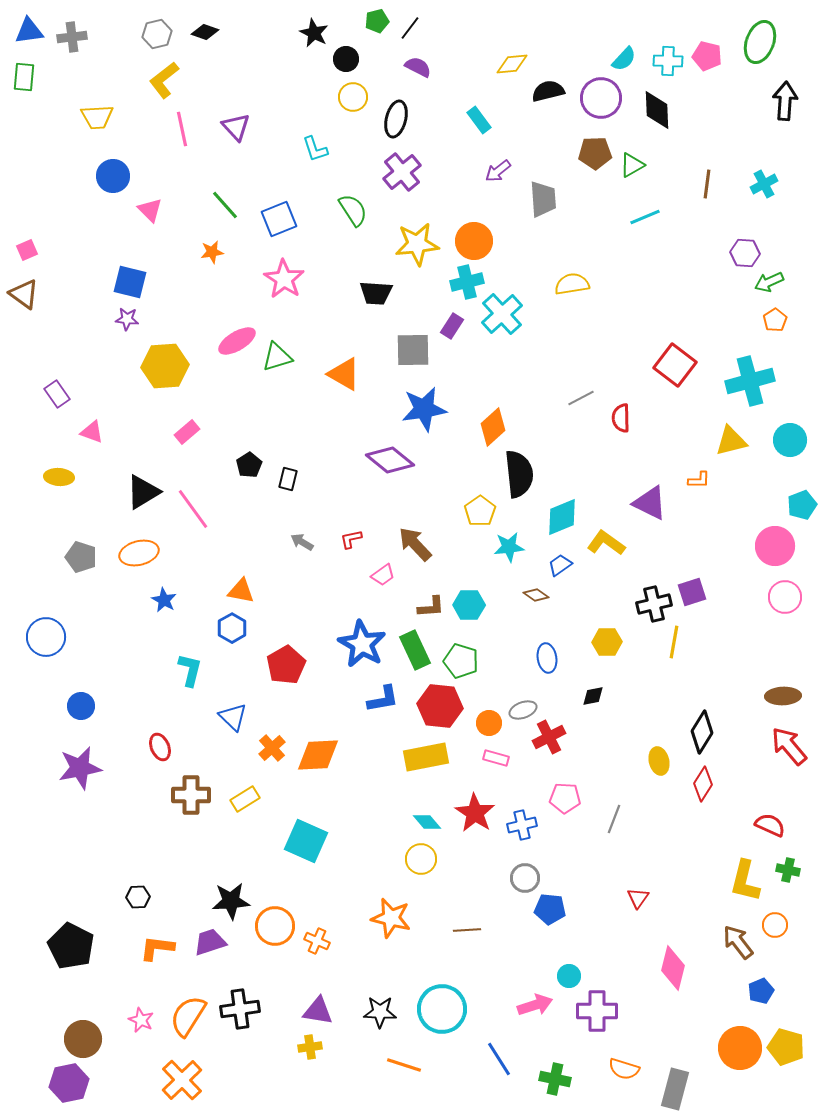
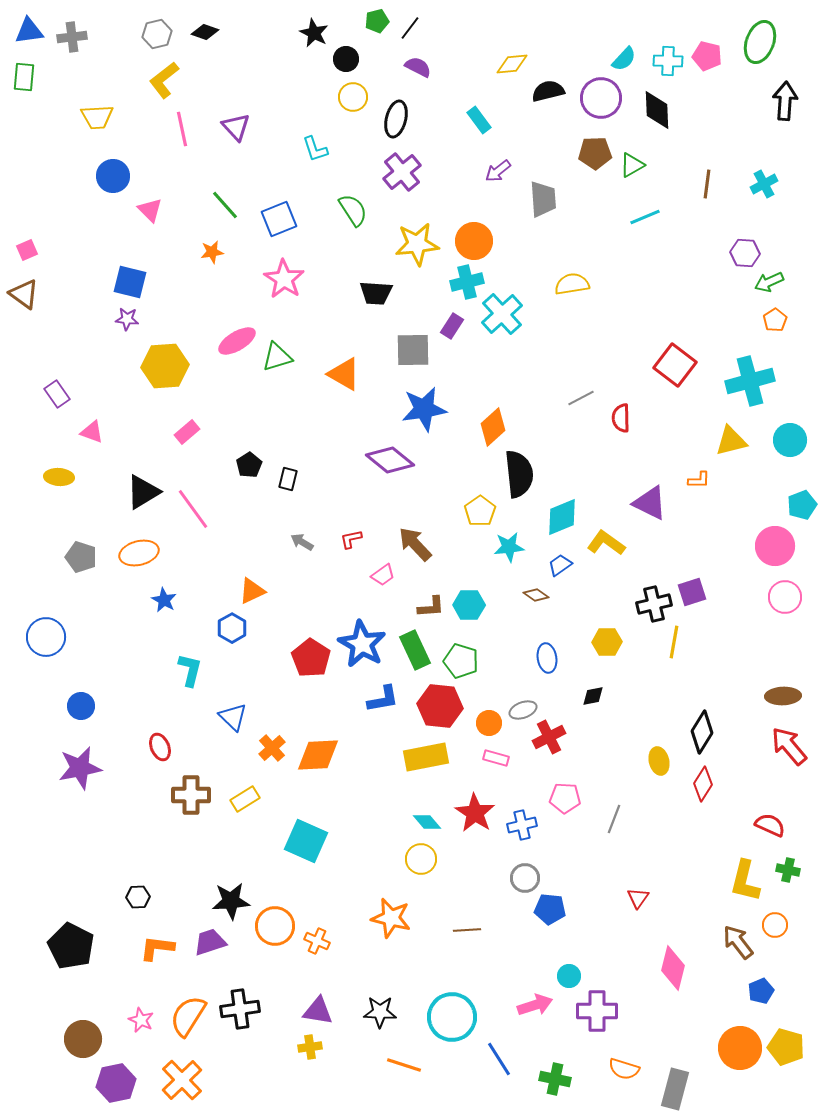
orange triangle at (241, 591): moved 11 px right; rotated 36 degrees counterclockwise
red pentagon at (286, 665): moved 25 px right, 7 px up; rotated 9 degrees counterclockwise
cyan circle at (442, 1009): moved 10 px right, 8 px down
purple hexagon at (69, 1083): moved 47 px right
